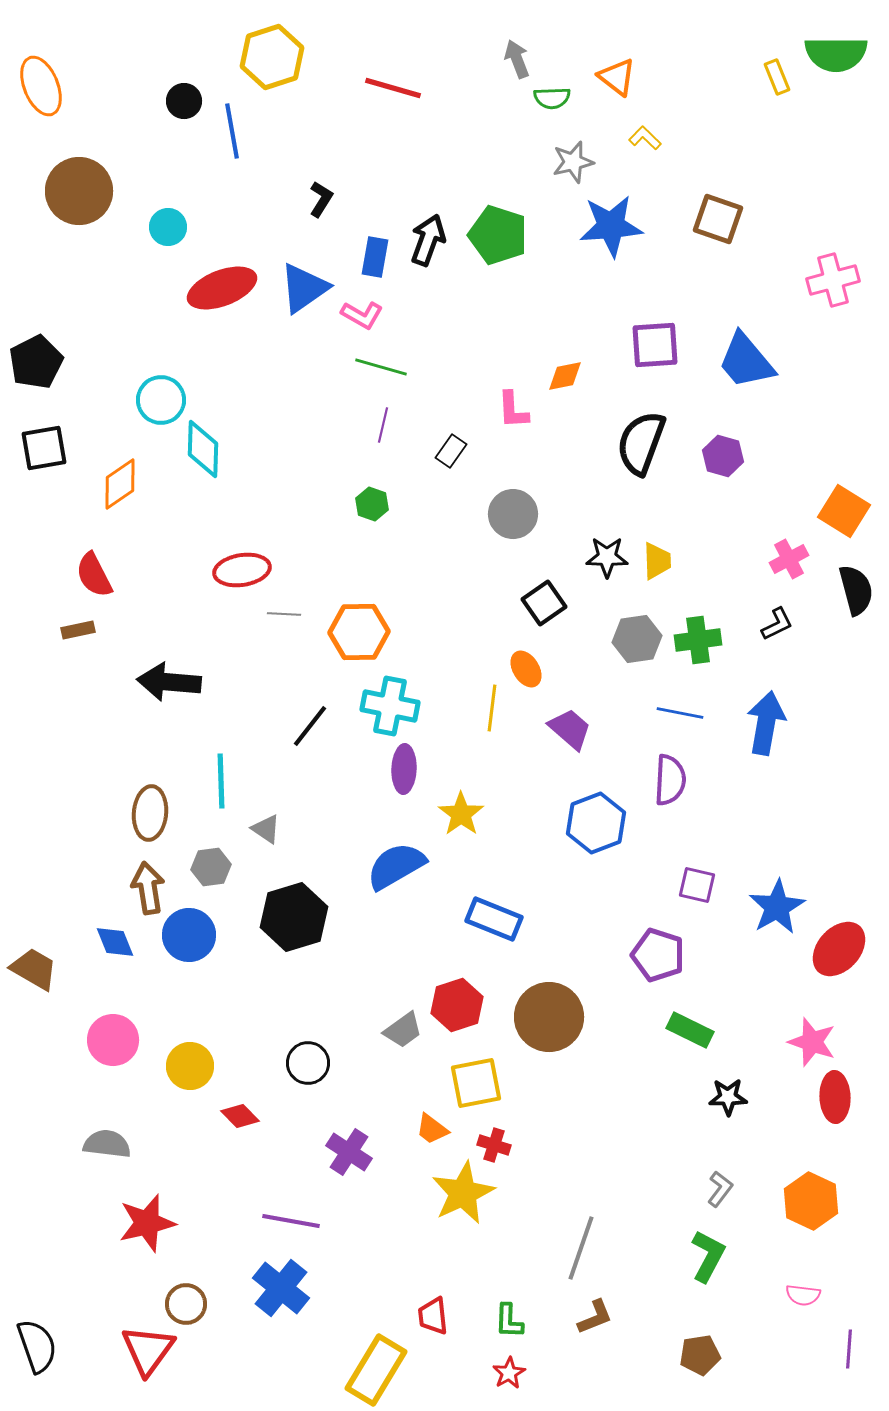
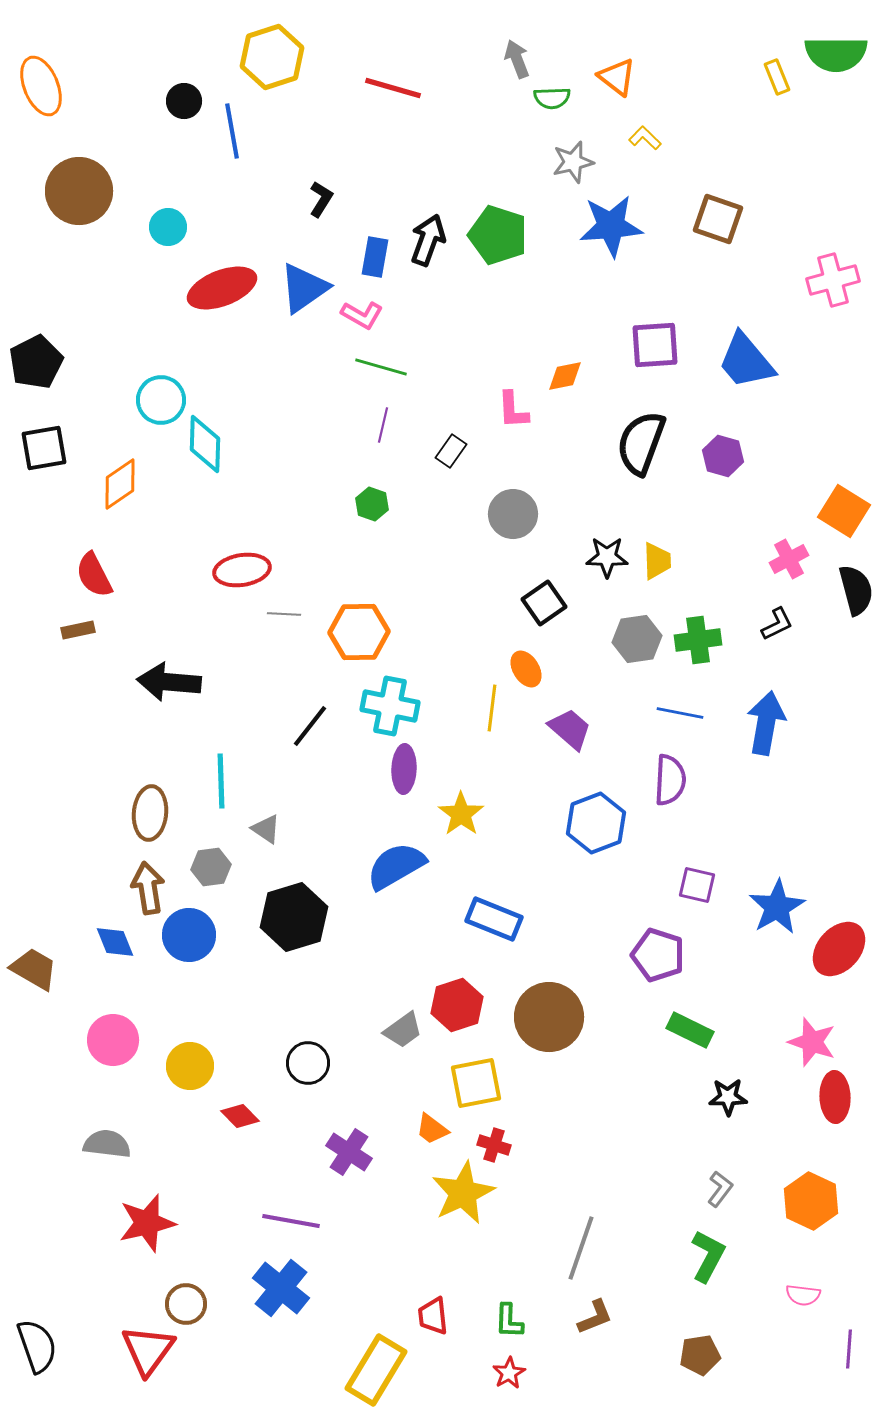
cyan diamond at (203, 449): moved 2 px right, 5 px up
